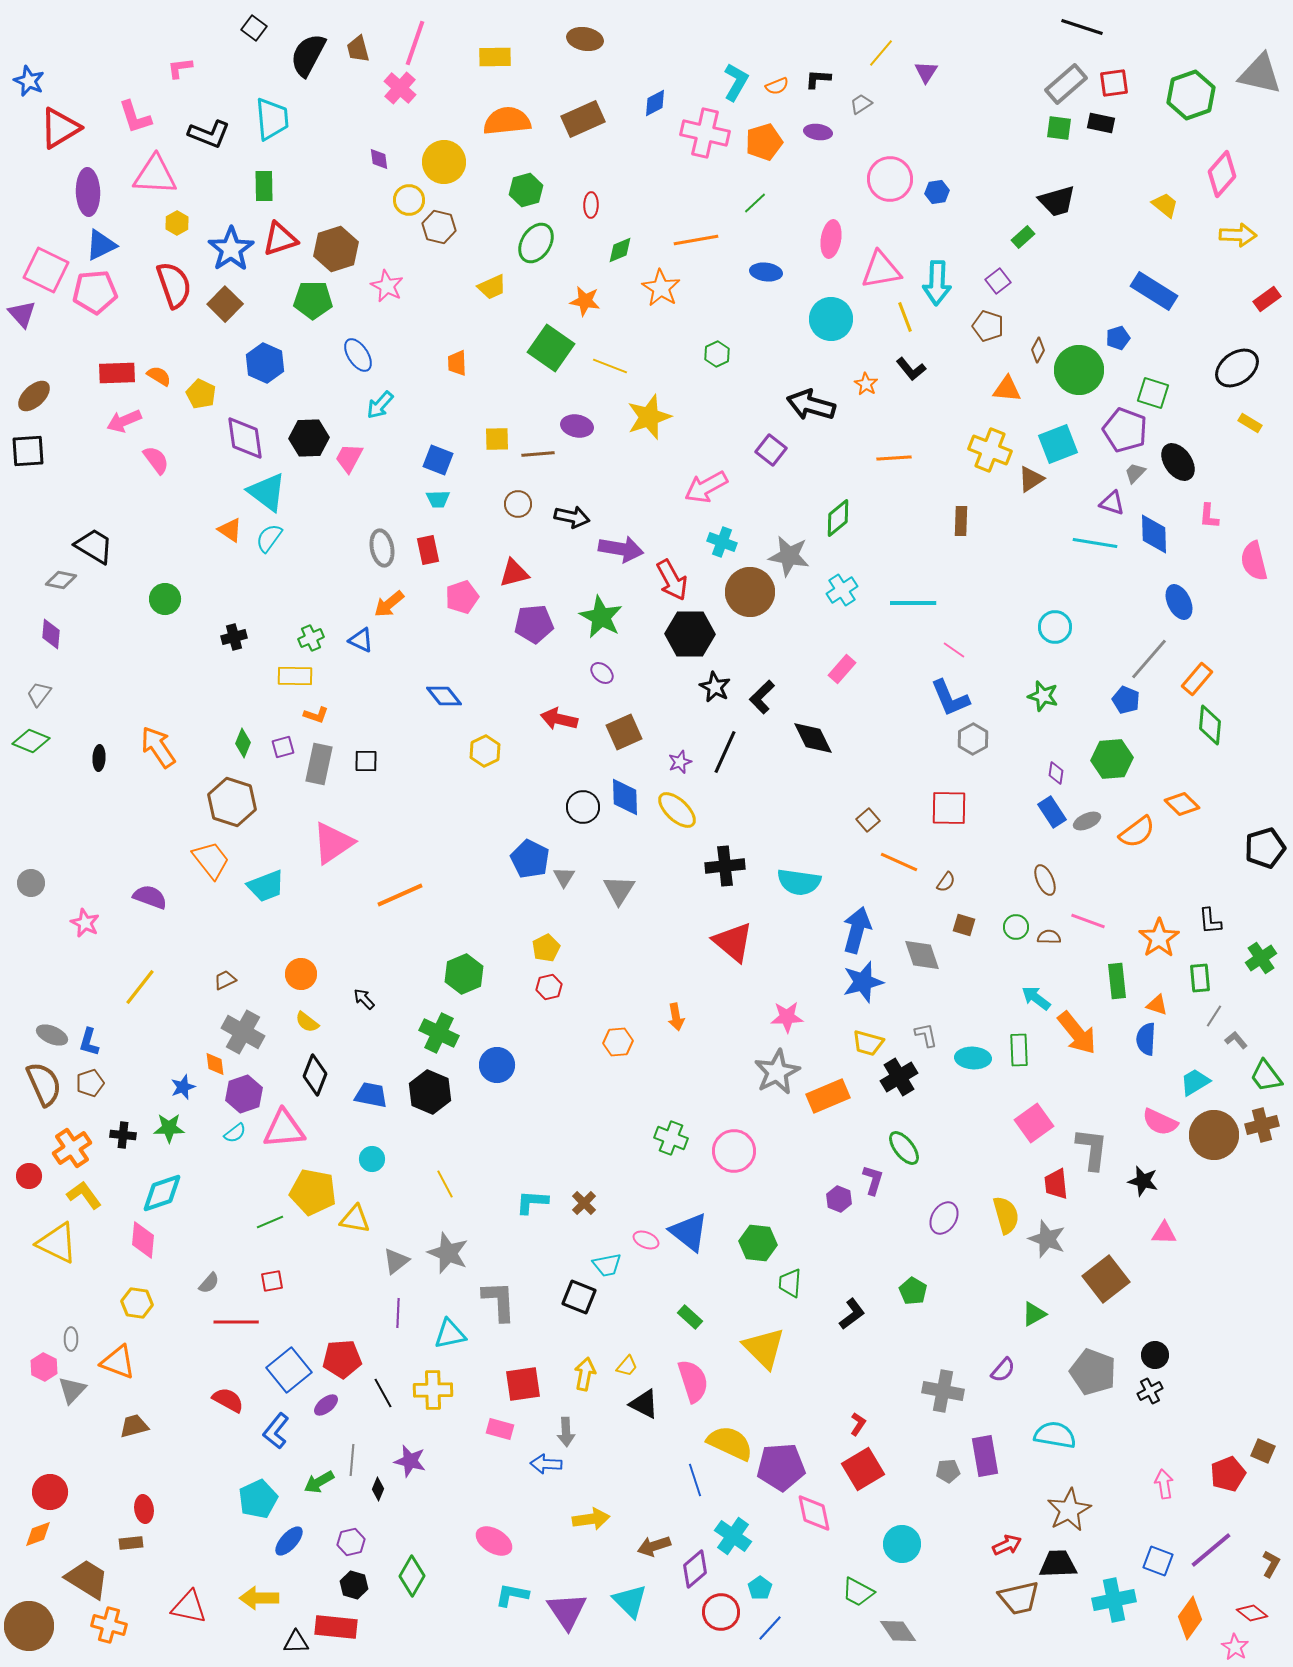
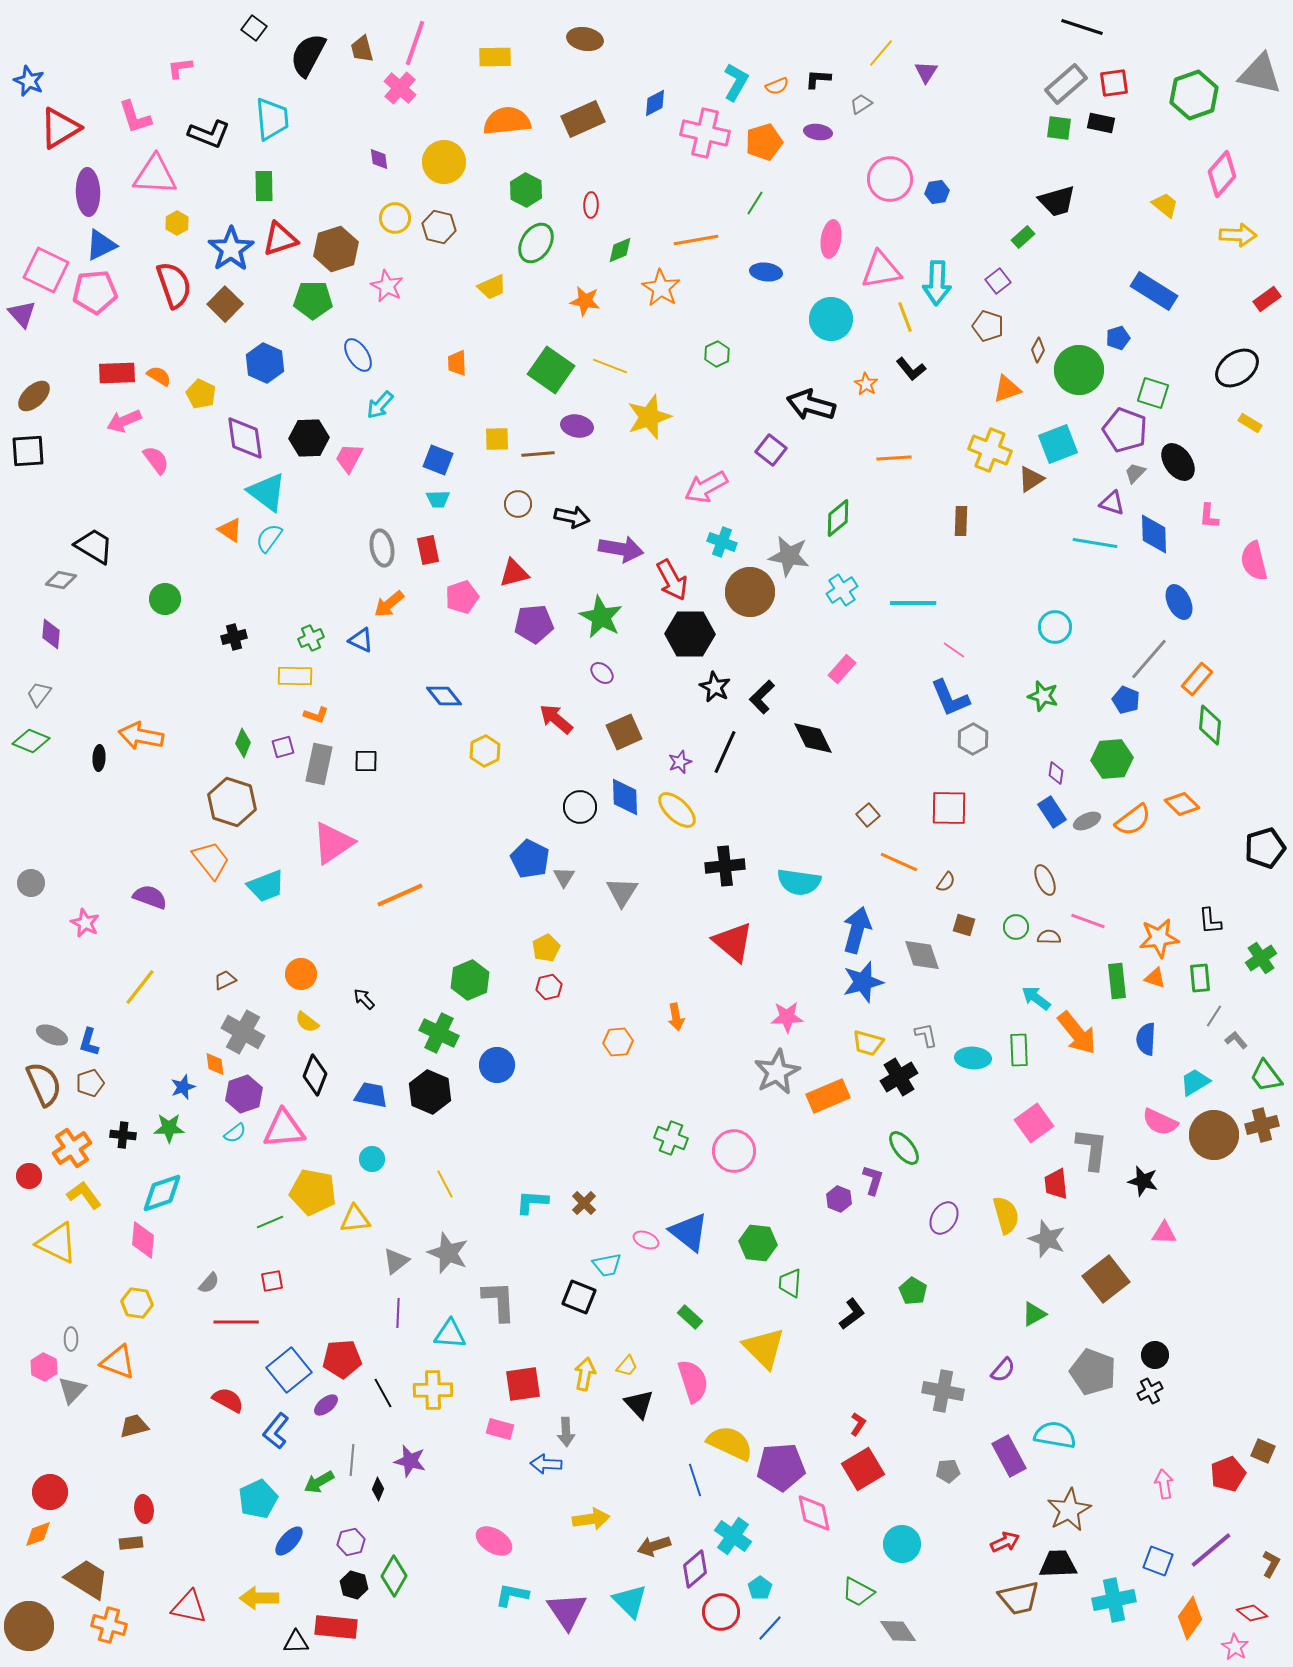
brown trapezoid at (358, 49): moved 4 px right
green hexagon at (1191, 95): moved 3 px right
green hexagon at (526, 190): rotated 16 degrees counterclockwise
yellow circle at (409, 200): moved 14 px left, 18 px down
green line at (755, 203): rotated 15 degrees counterclockwise
green square at (551, 348): moved 22 px down
orange triangle at (1007, 389): rotated 24 degrees counterclockwise
red arrow at (559, 719): moved 3 px left; rotated 27 degrees clockwise
orange arrow at (158, 747): moved 17 px left, 11 px up; rotated 45 degrees counterclockwise
black circle at (583, 807): moved 3 px left
brown square at (868, 820): moved 5 px up
orange semicircle at (1137, 832): moved 4 px left, 12 px up
gray triangle at (619, 890): moved 3 px right, 2 px down
orange star at (1159, 938): rotated 27 degrees clockwise
green hexagon at (464, 974): moved 6 px right, 6 px down
orange triangle at (1157, 1005): moved 2 px left, 27 px up
yellow triangle at (355, 1219): rotated 16 degrees counterclockwise
cyan triangle at (450, 1334): rotated 16 degrees clockwise
black triangle at (644, 1404): moved 5 px left; rotated 20 degrees clockwise
purple rectangle at (985, 1456): moved 24 px right; rotated 18 degrees counterclockwise
red arrow at (1007, 1545): moved 2 px left, 3 px up
green diamond at (412, 1576): moved 18 px left
